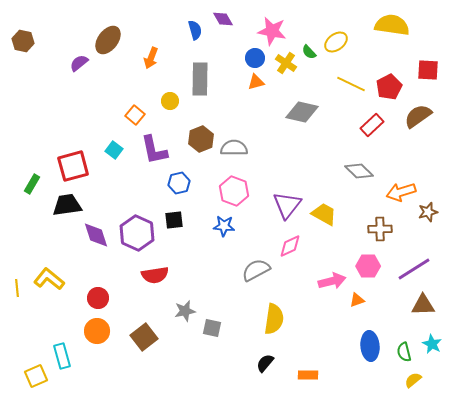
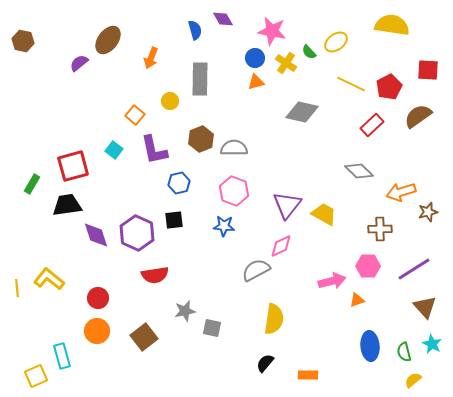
pink diamond at (290, 246): moved 9 px left
brown triangle at (423, 305): moved 2 px right, 2 px down; rotated 50 degrees clockwise
